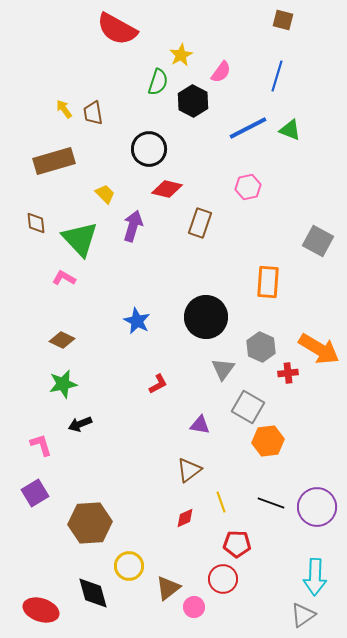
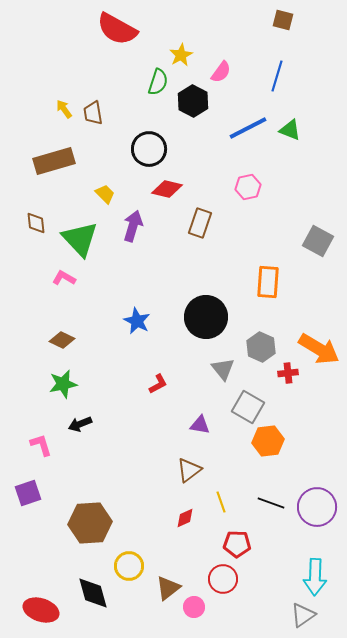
gray triangle at (223, 369): rotated 15 degrees counterclockwise
purple square at (35, 493): moved 7 px left; rotated 12 degrees clockwise
